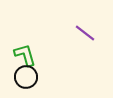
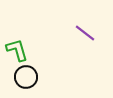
green L-shape: moved 8 px left, 5 px up
